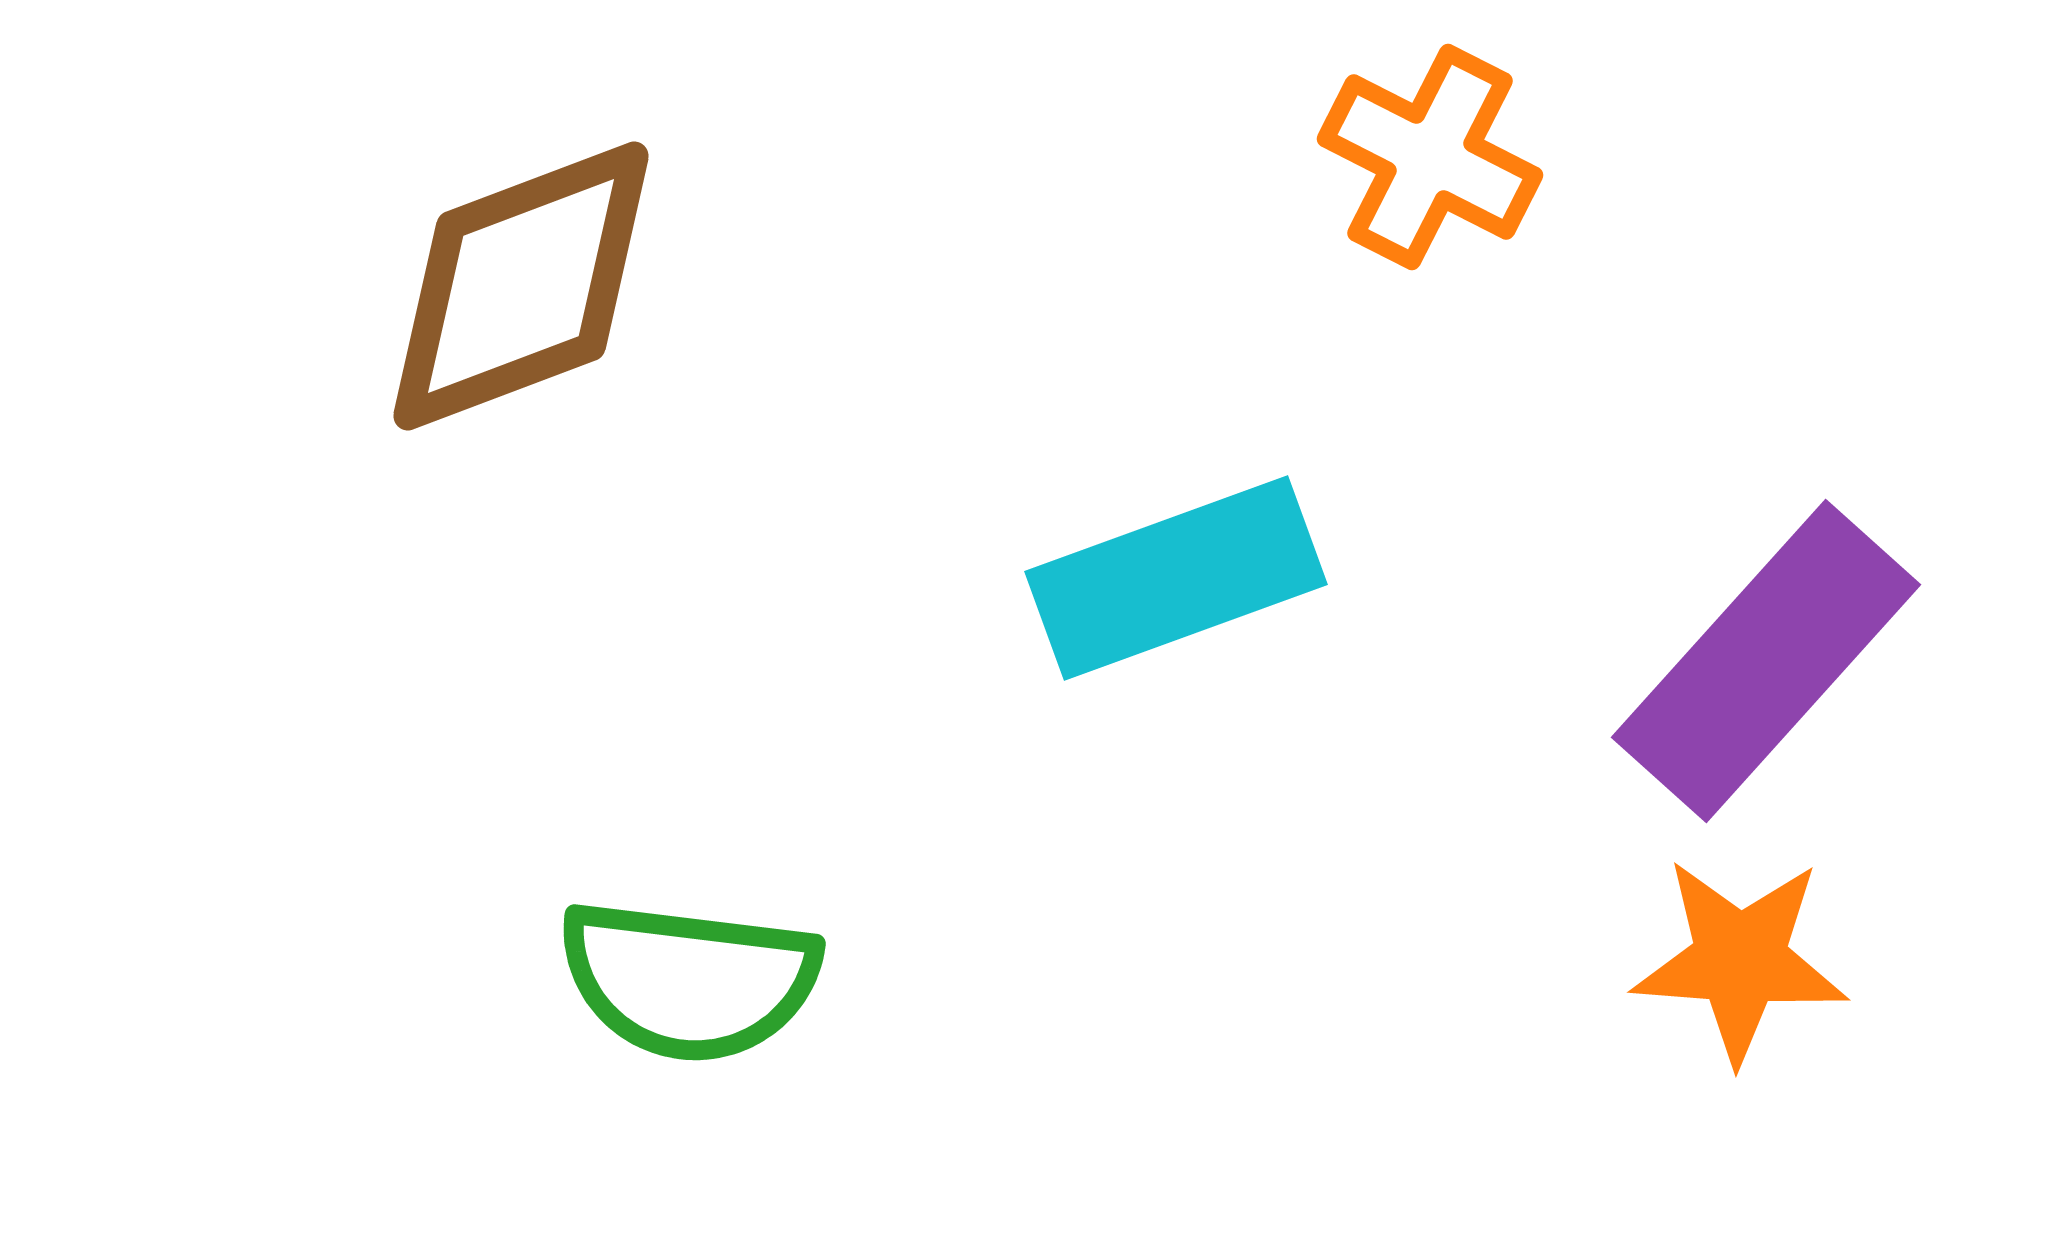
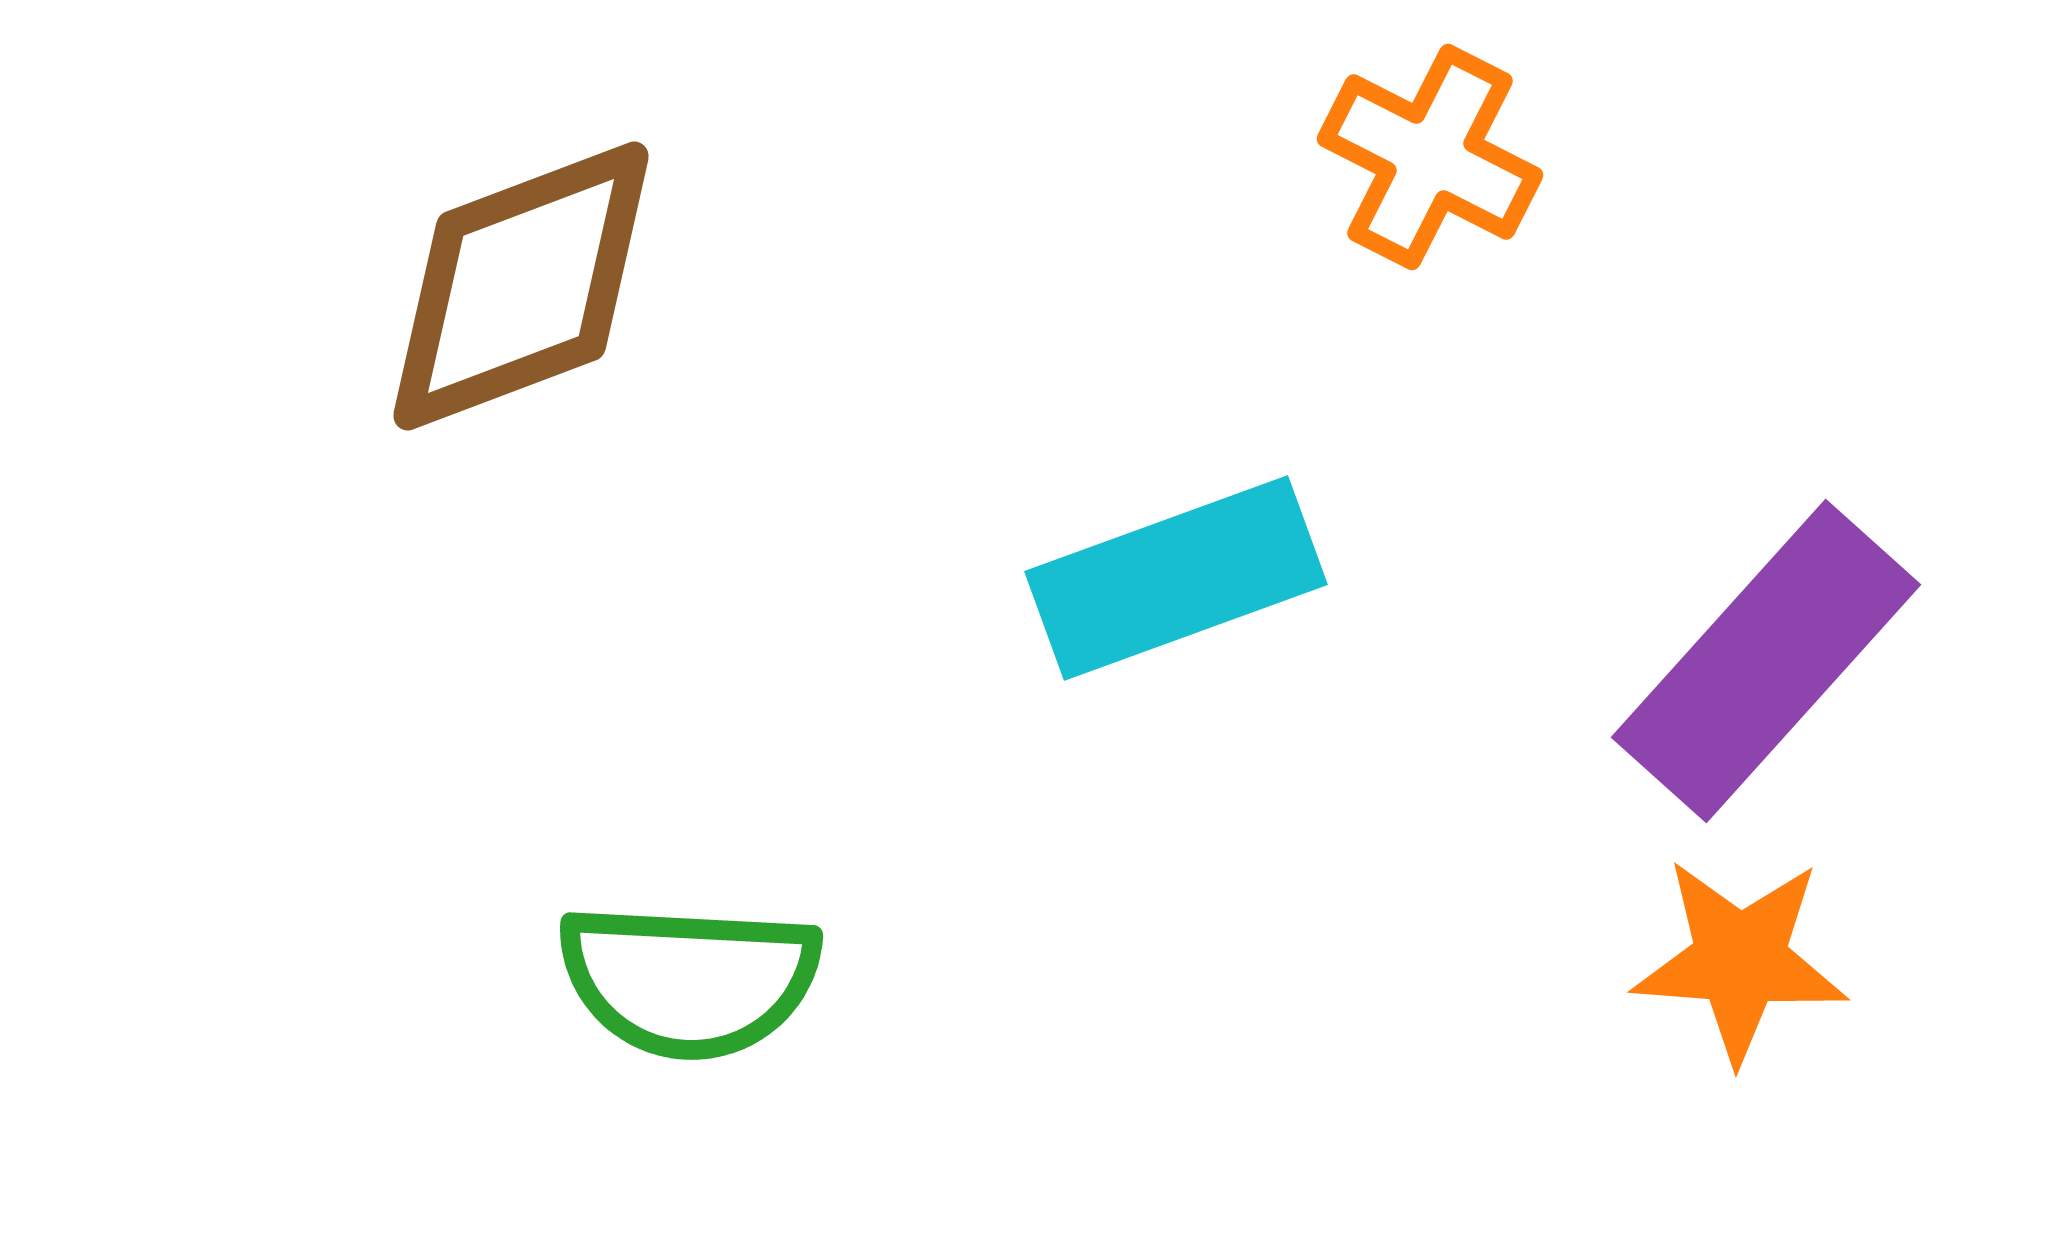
green semicircle: rotated 4 degrees counterclockwise
